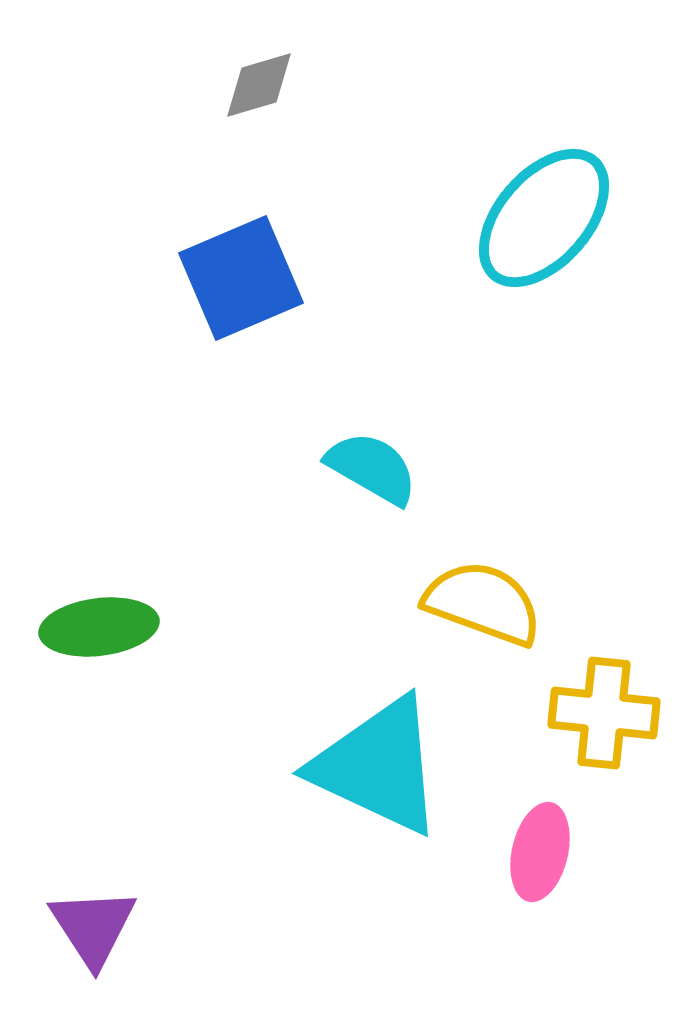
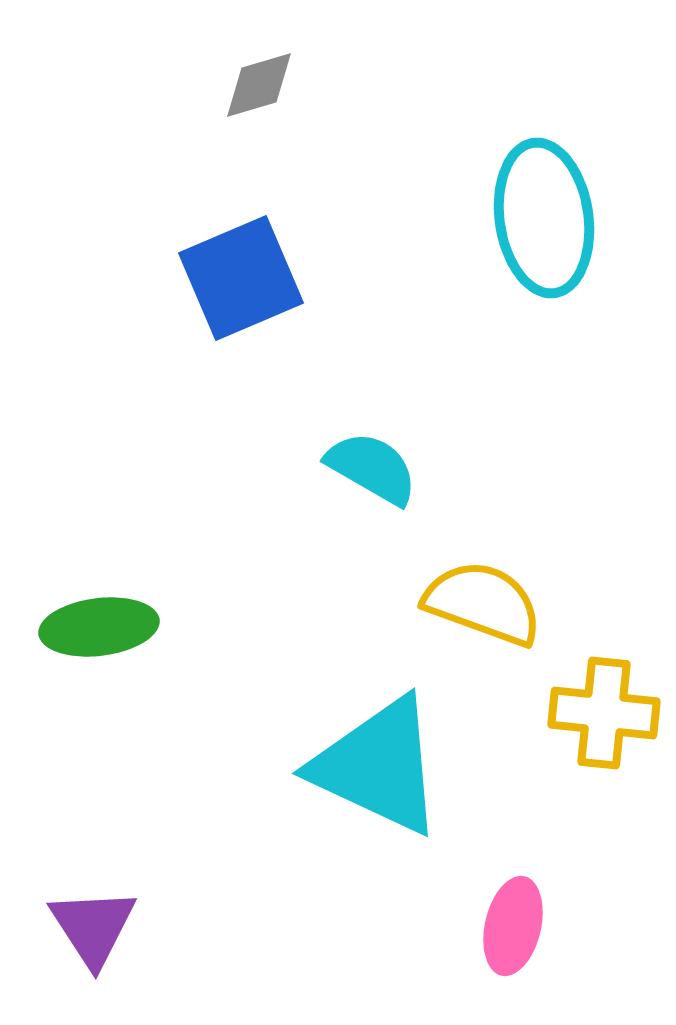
cyan ellipse: rotated 49 degrees counterclockwise
pink ellipse: moved 27 px left, 74 px down
